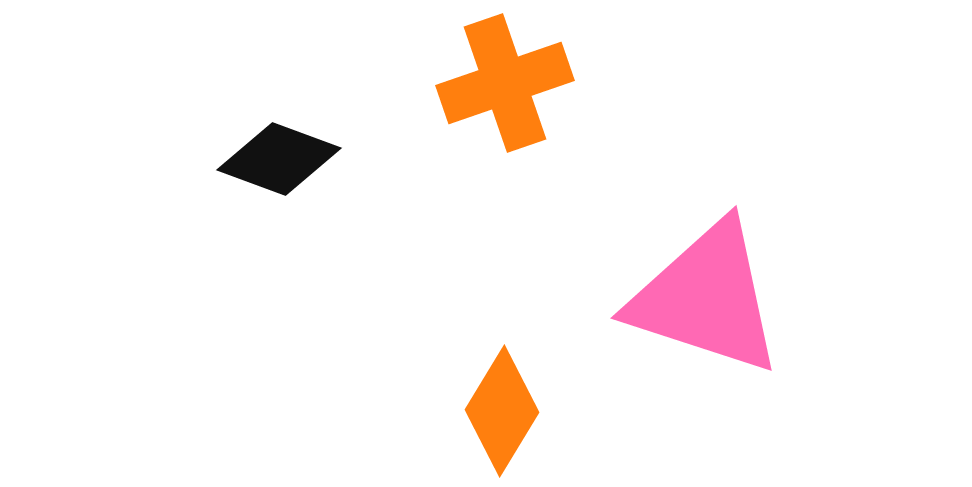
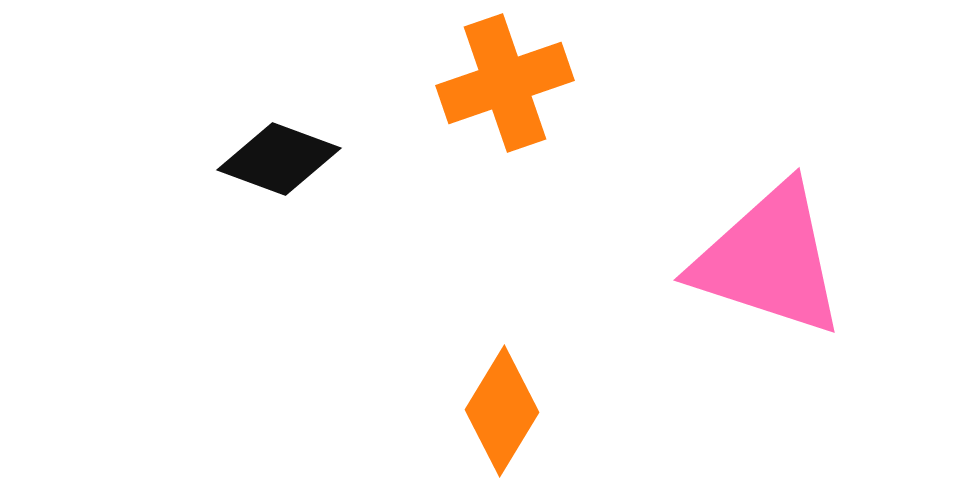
pink triangle: moved 63 px right, 38 px up
